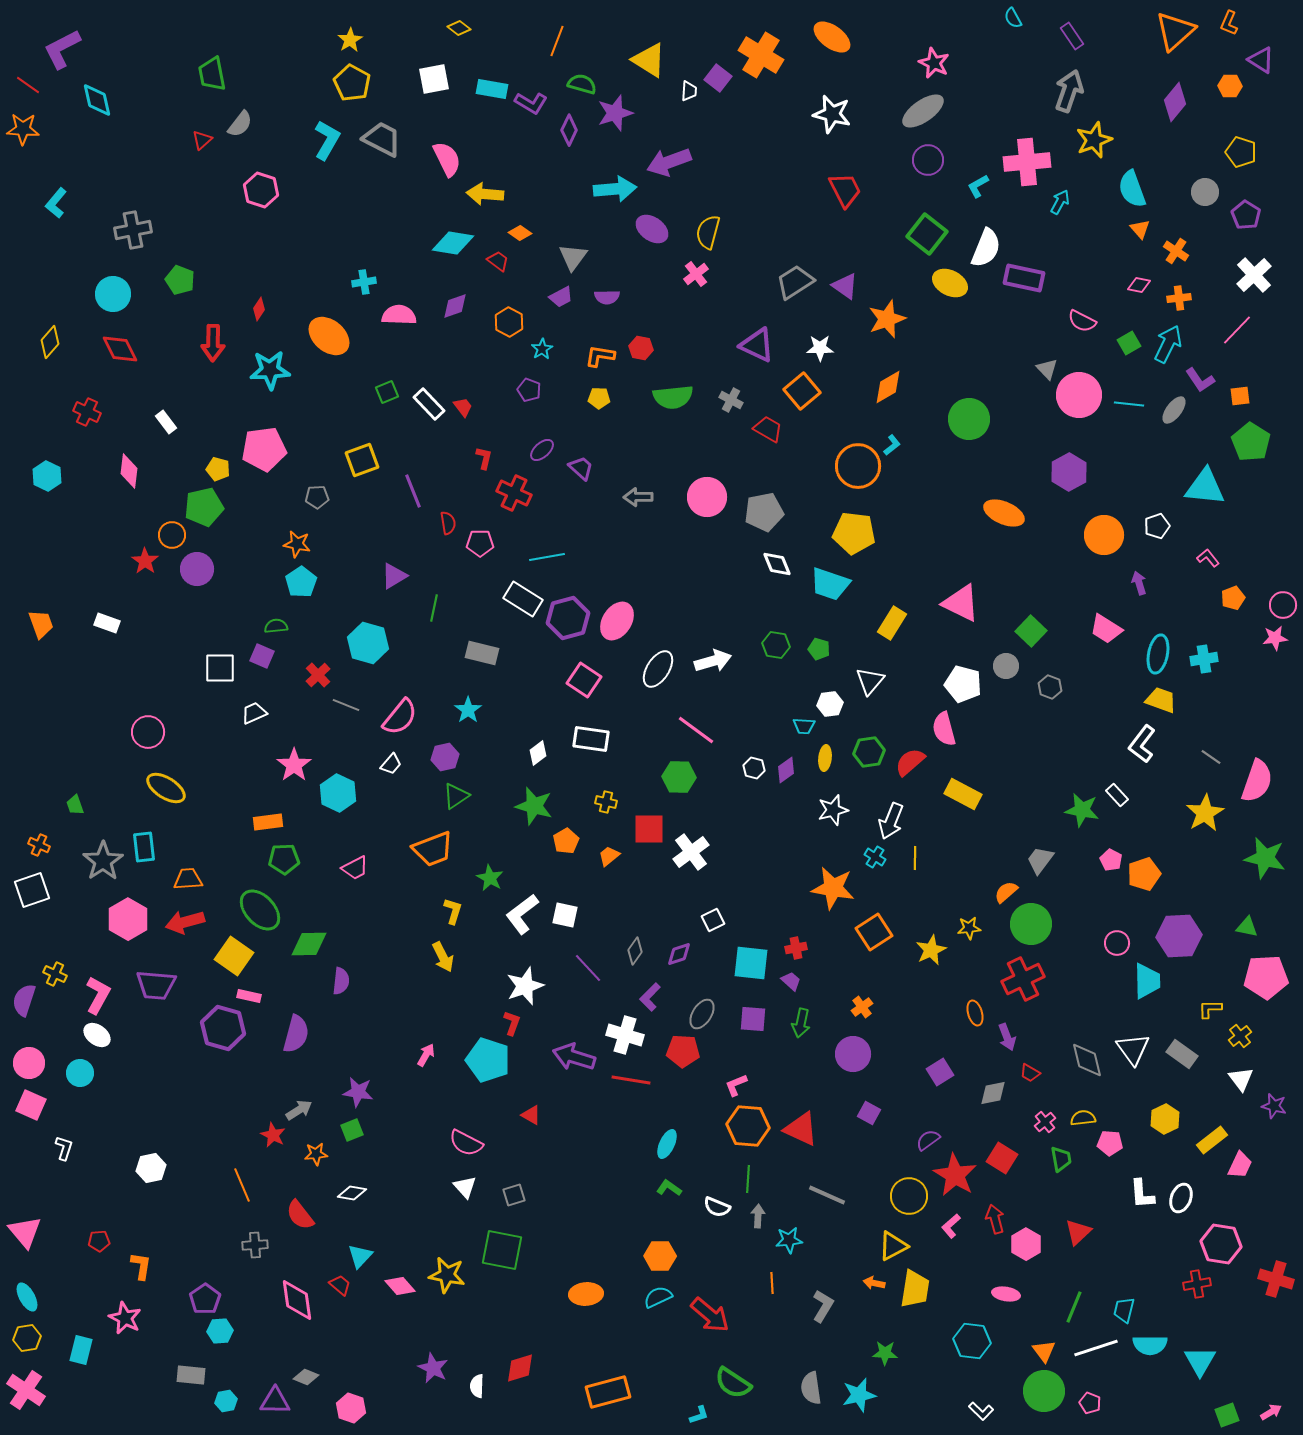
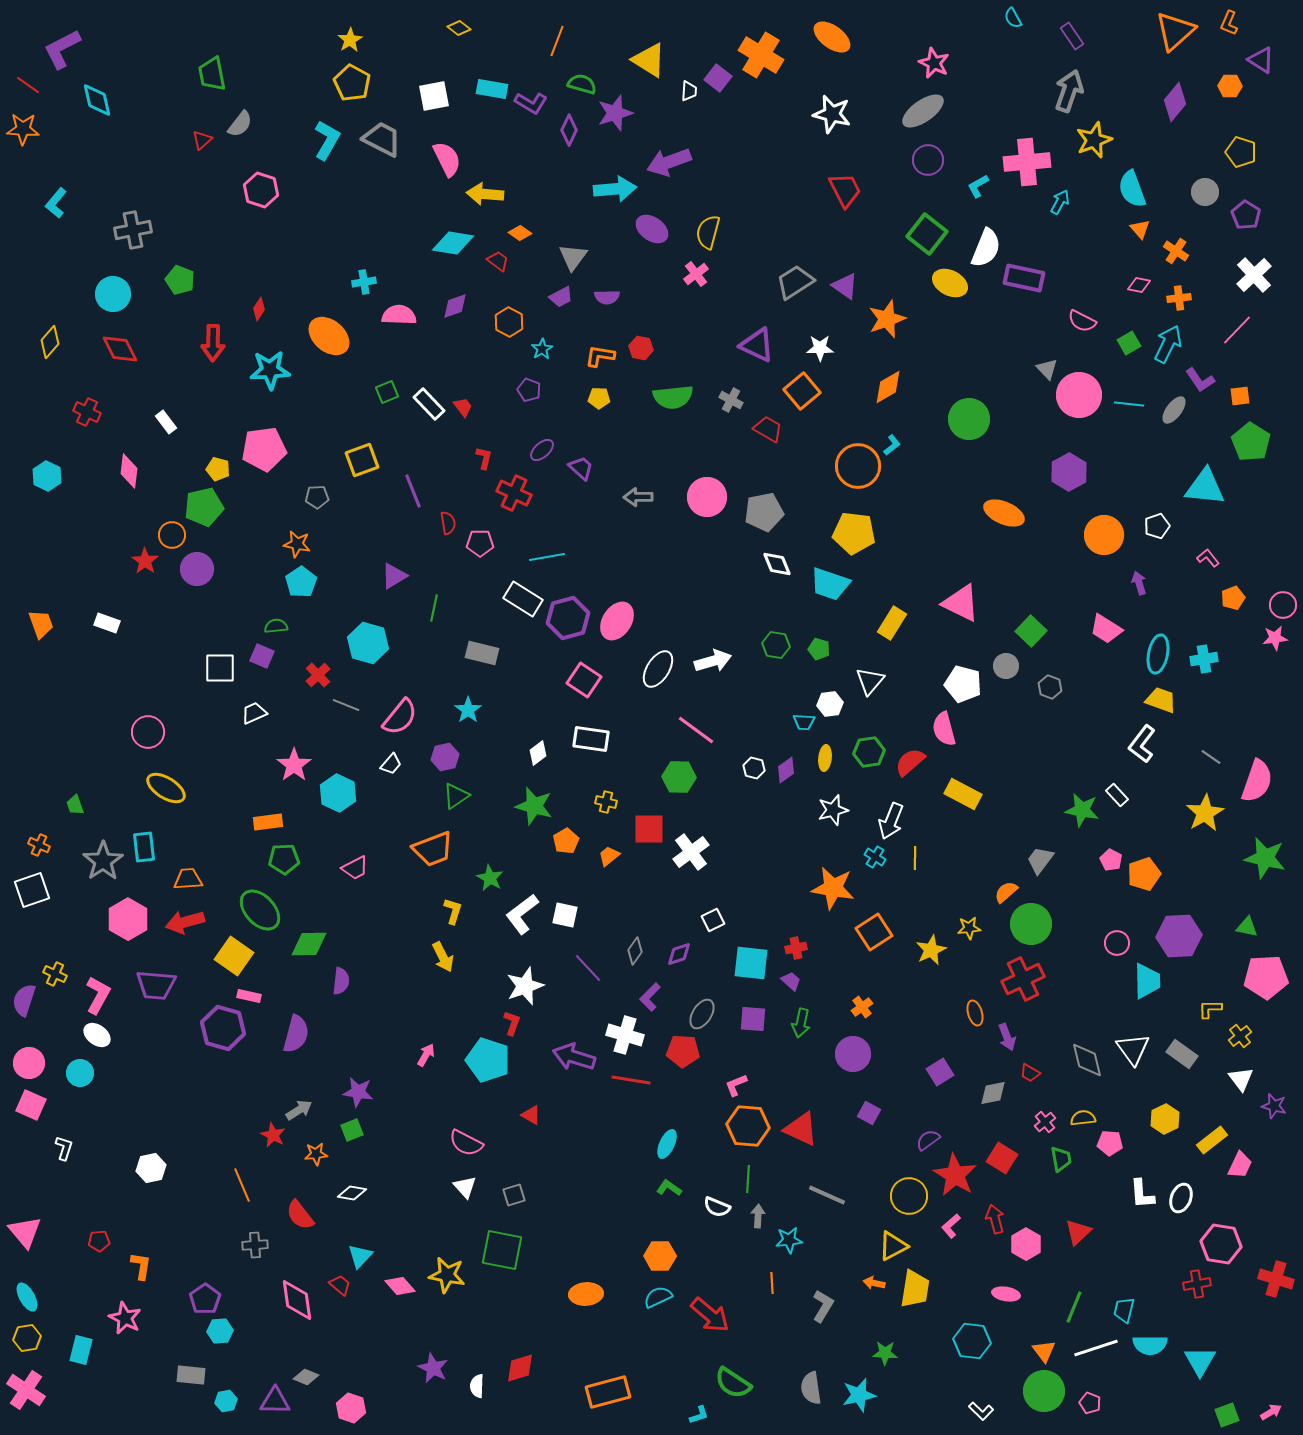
white square at (434, 79): moved 17 px down
cyan trapezoid at (804, 726): moved 4 px up
